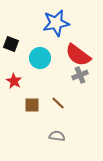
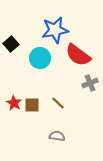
blue star: moved 1 px left, 7 px down
black square: rotated 28 degrees clockwise
gray cross: moved 10 px right, 8 px down
red star: moved 22 px down
